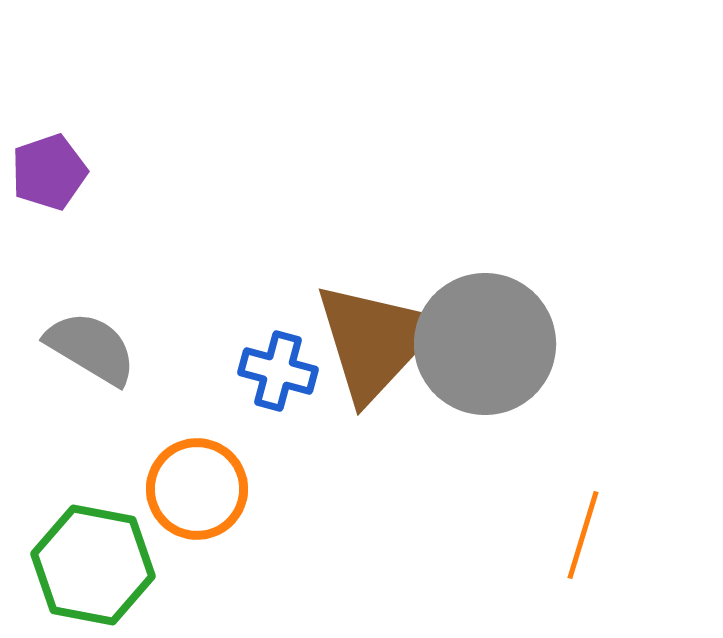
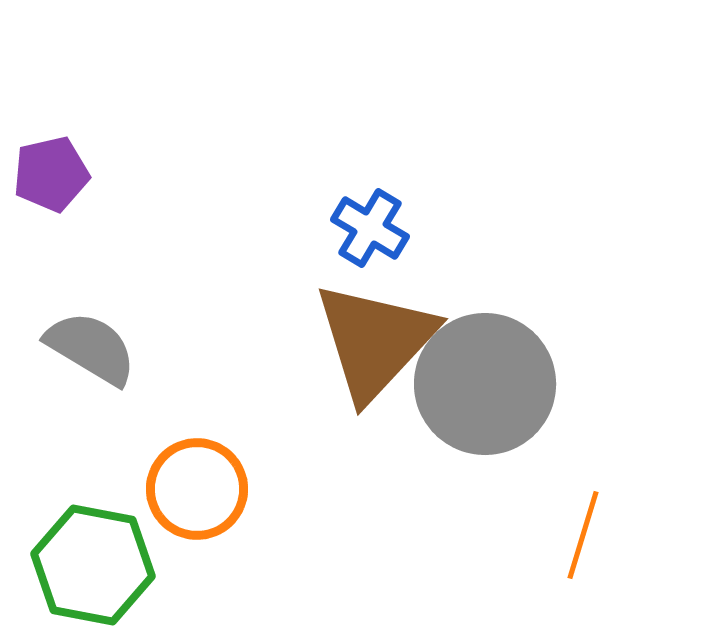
purple pentagon: moved 2 px right, 2 px down; rotated 6 degrees clockwise
gray circle: moved 40 px down
blue cross: moved 92 px right, 143 px up; rotated 16 degrees clockwise
